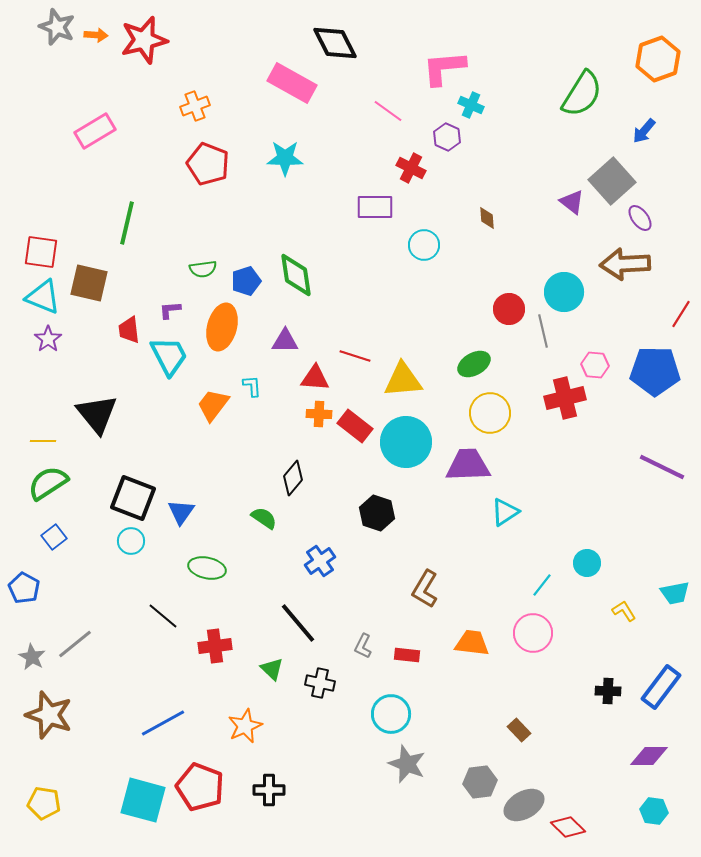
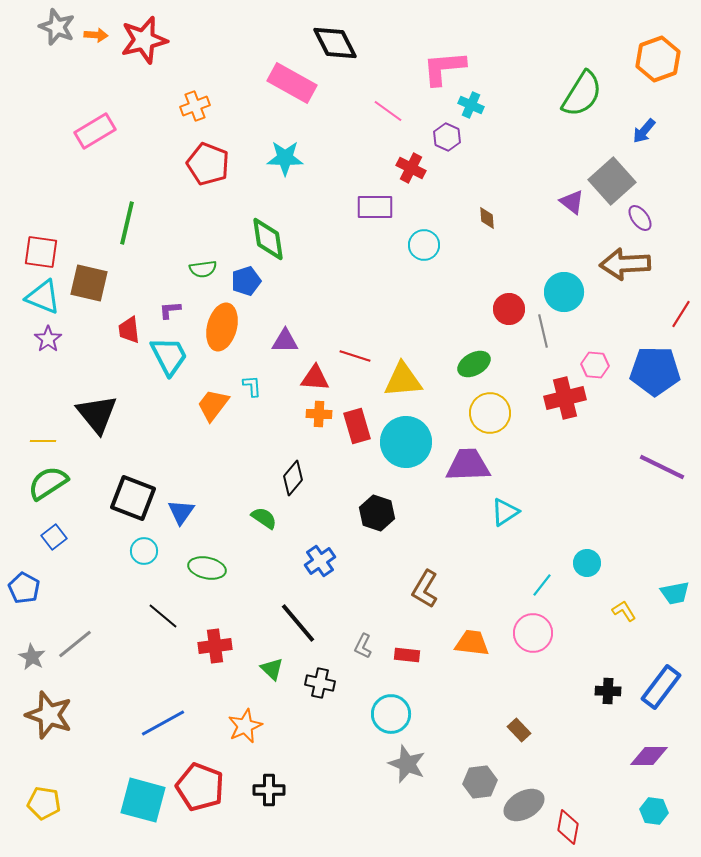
green diamond at (296, 275): moved 28 px left, 36 px up
red rectangle at (355, 426): moved 2 px right; rotated 36 degrees clockwise
cyan circle at (131, 541): moved 13 px right, 10 px down
red diamond at (568, 827): rotated 56 degrees clockwise
